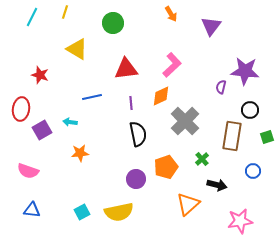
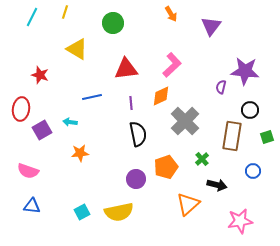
blue triangle: moved 4 px up
